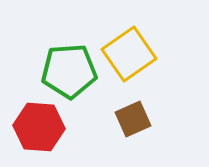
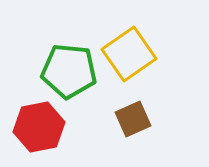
green pentagon: rotated 10 degrees clockwise
red hexagon: rotated 15 degrees counterclockwise
